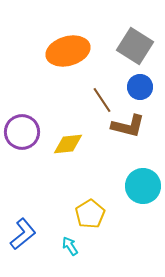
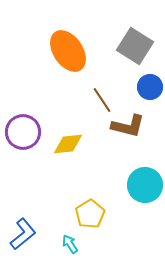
orange ellipse: rotated 72 degrees clockwise
blue circle: moved 10 px right
purple circle: moved 1 px right
cyan circle: moved 2 px right, 1 px up
cyan arrow: moved 2 px up
